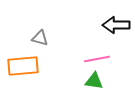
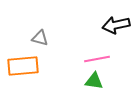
black arrow: rotated 12 degrees counterclockwise
